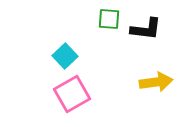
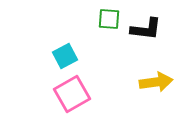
cyan square: rotated 15 degrees clockwise
